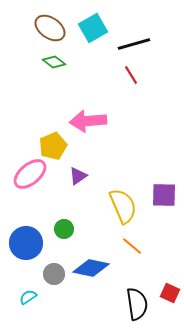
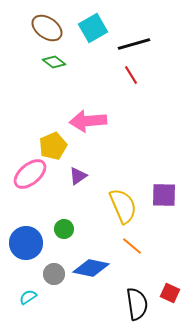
brown ellipse: moved 3 px left
